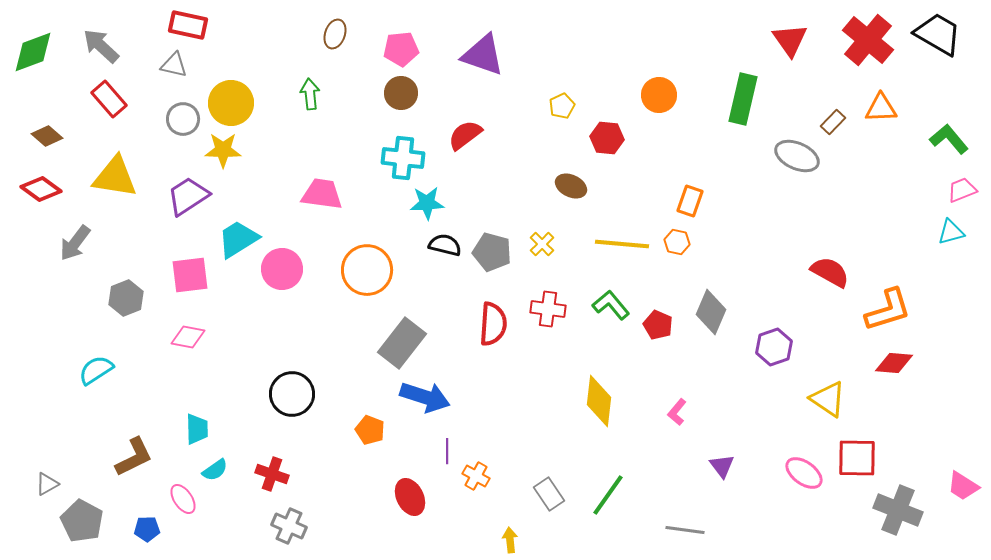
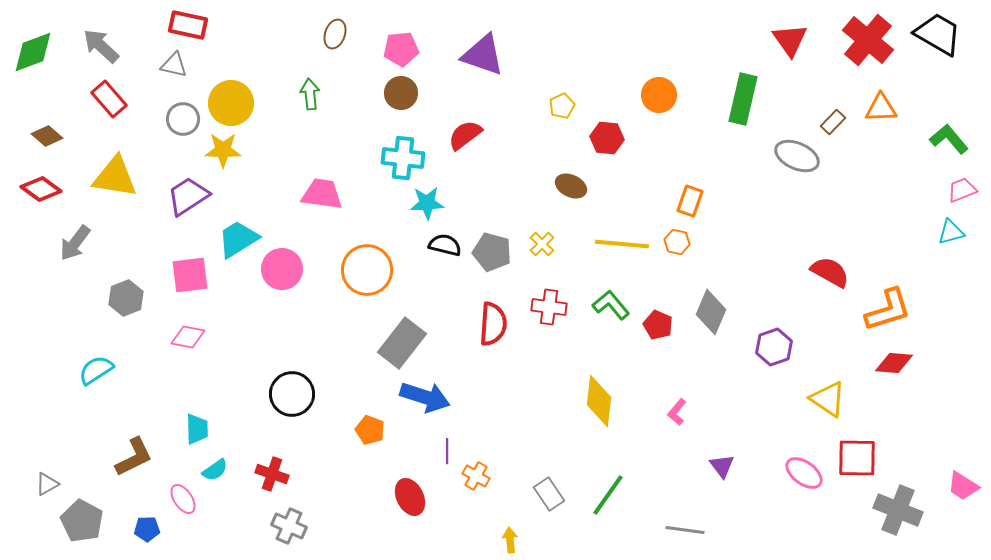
red cross at (548, 309): moved 1 px right, 2 px up
